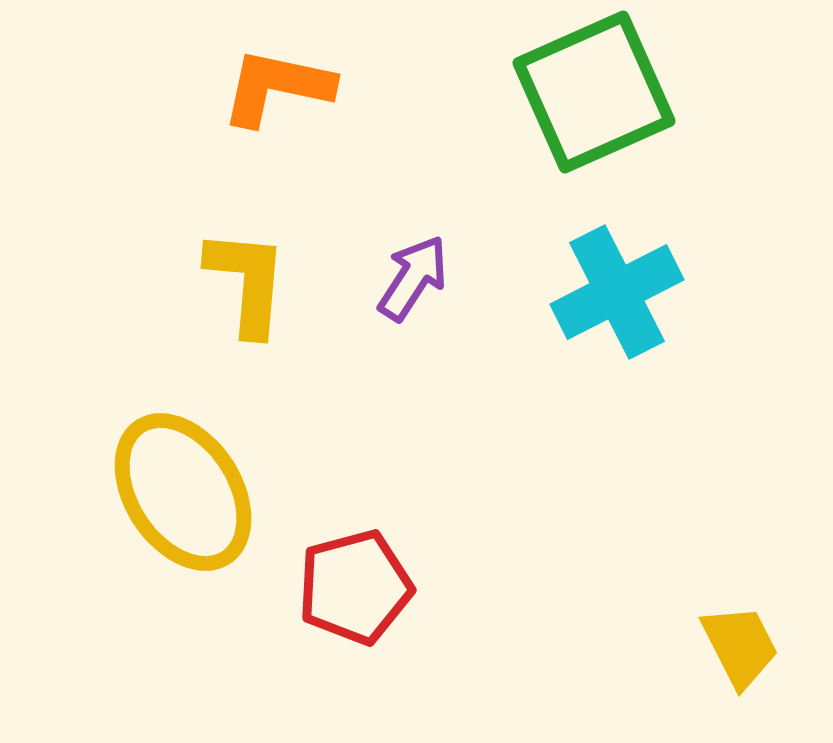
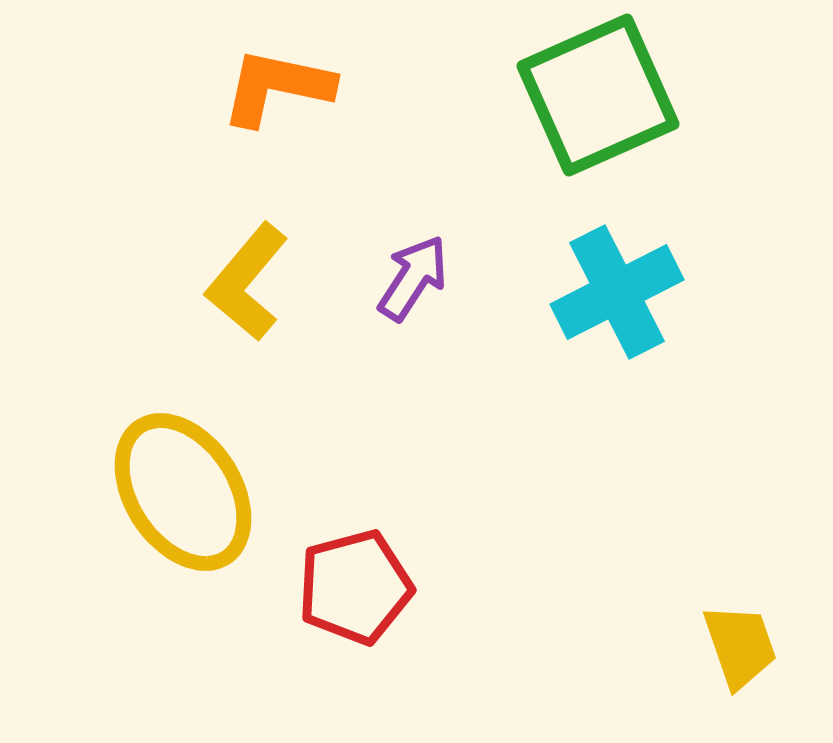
green square: moved 4 px right, 3 px down
yellow L-shape: rotated 145 degrees counterclockwise
yellow trapezoid: rotated 8 degrees clockwise
